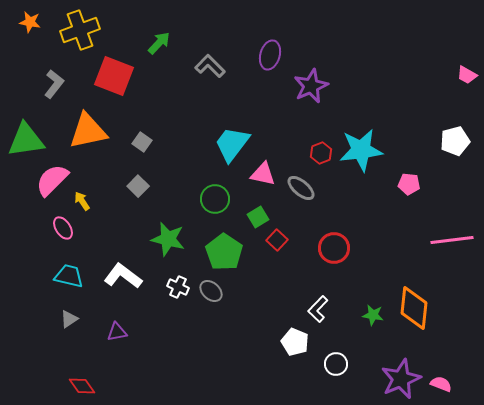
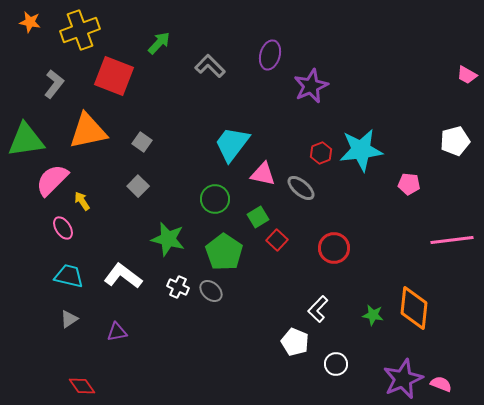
purple star at (401, 379): moved 2 px right
